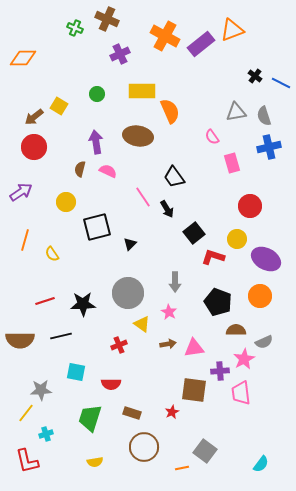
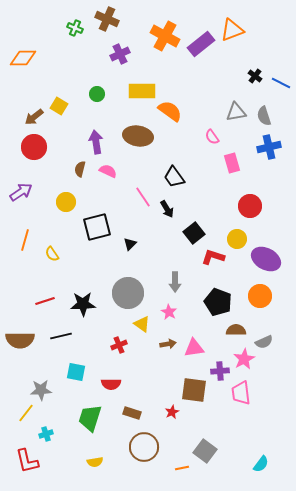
orange semicircle at (170, 111): rotated 30 degrees counterclockwise
